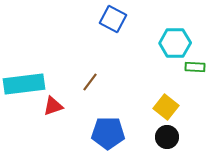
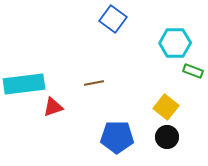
blue square: rotated 8 degrees clockwise
green rectangle: moved 2 px left, 4 px down; rotated 18 degrees clockwise
brown line: moved 4 px right, 1 px down; rotated 42 degrees clockwise
red triangle: moved 1 px down
blue pentagon: moved 9 px right, 4 px down
